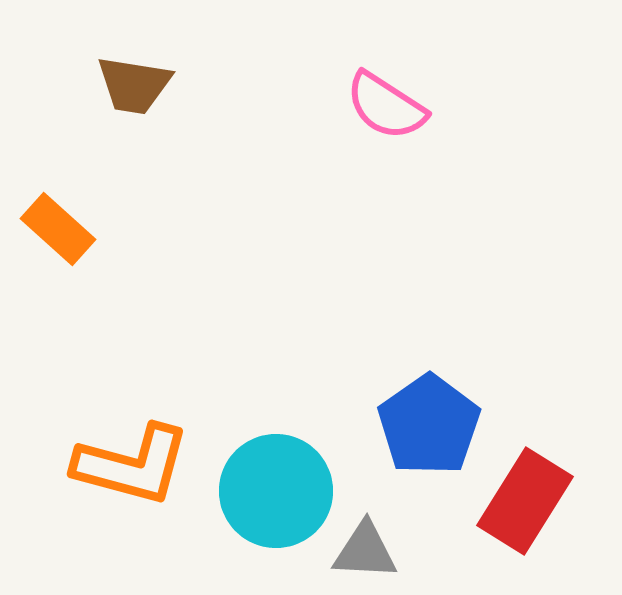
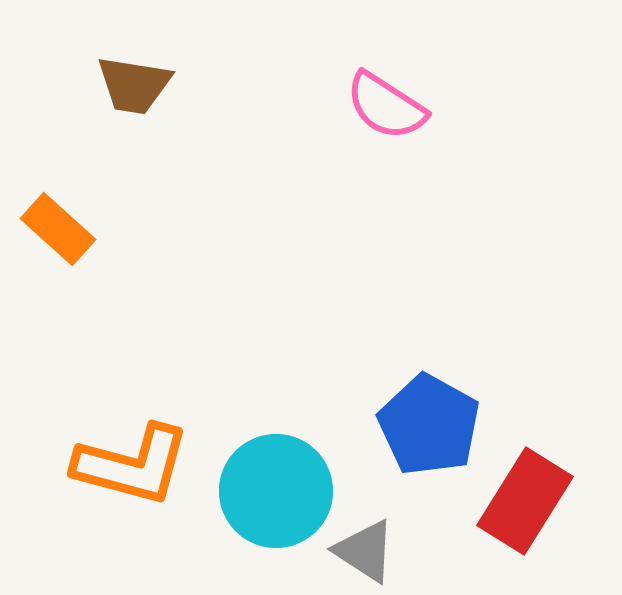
blue pentagon: rotated 8 degrees counterclockwise
gray triangle: rotated 30 degrees clockwise
